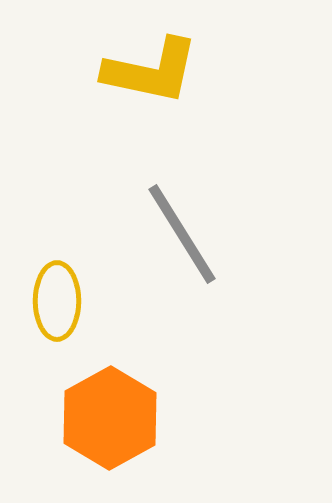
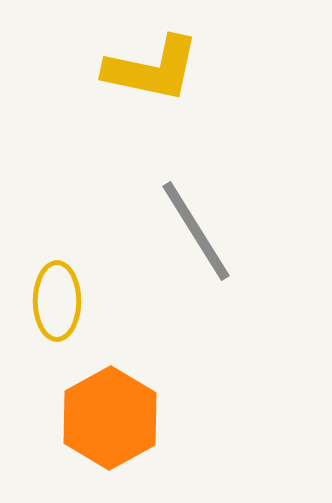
yellow L-shape: moved 1 px right, 2 px up
gray line: moved 14 px right, 3 px up
